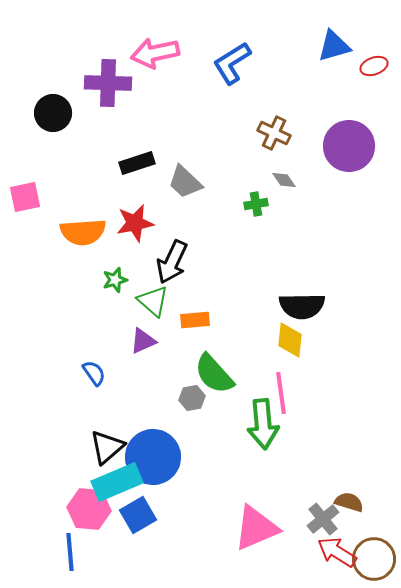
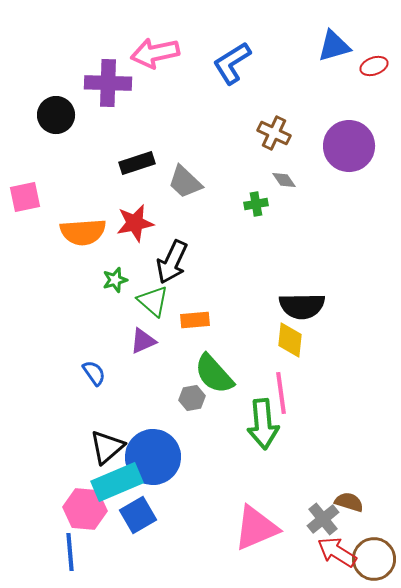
black circle: moved 3 px right, 2 px down
pink hexagon: moved 4 px left
